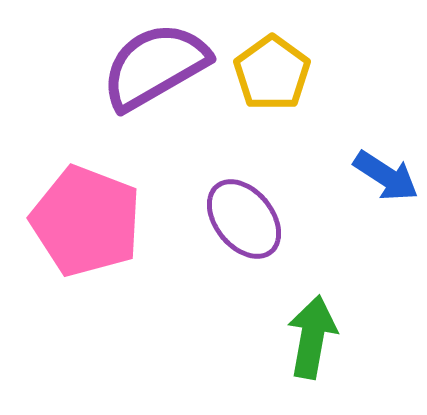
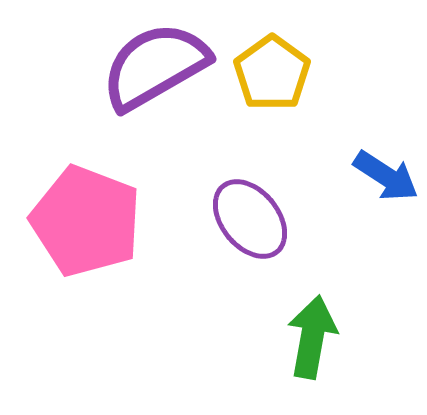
purple ellipse: moved 6 px right
